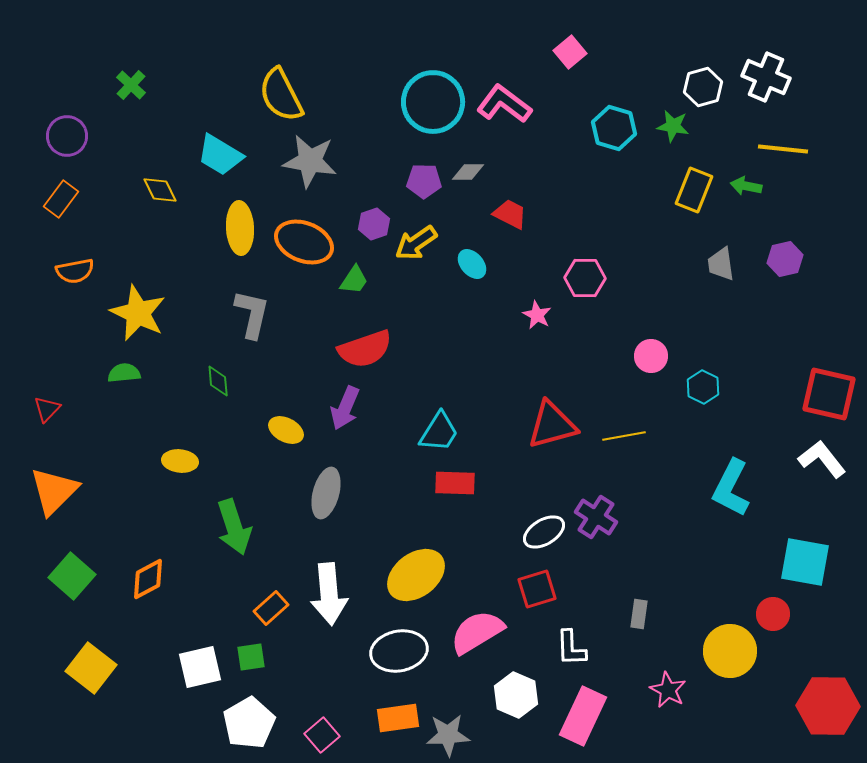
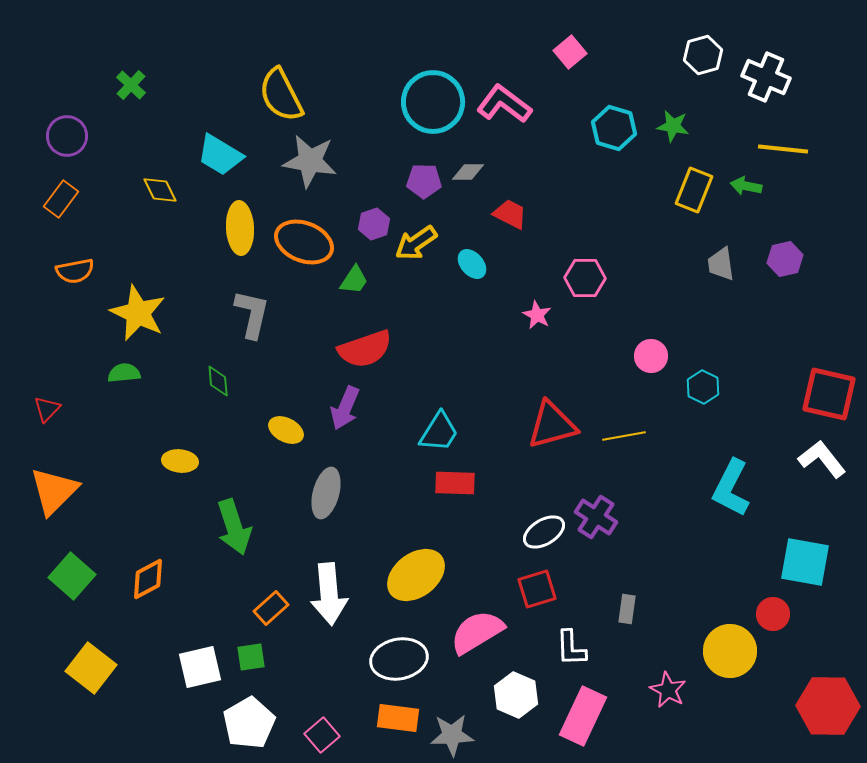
white hexagon at (703, 87): moved 32 px up
gray rectangle at (639, 614): moved 12 px left, 5 px up
white ellipse at (399, 651): moved 8 px down
orange rectangle at (398, 718): rotated 15 degrees clockwise
gray star at (448, 735): moved 4 px right
